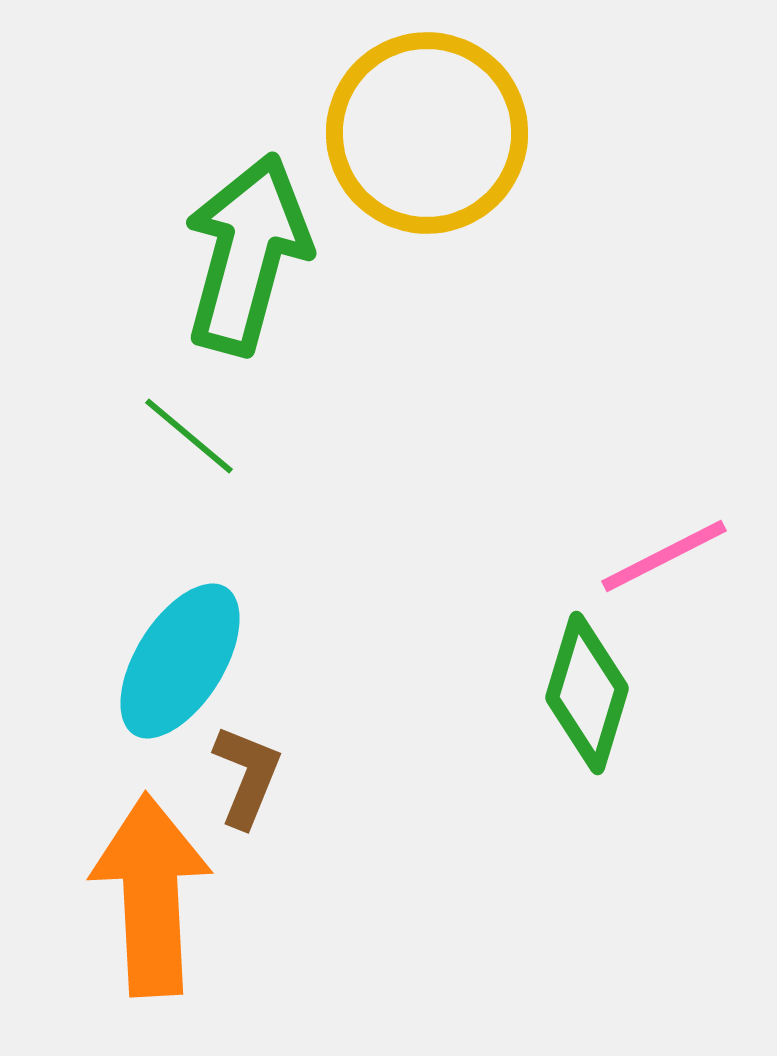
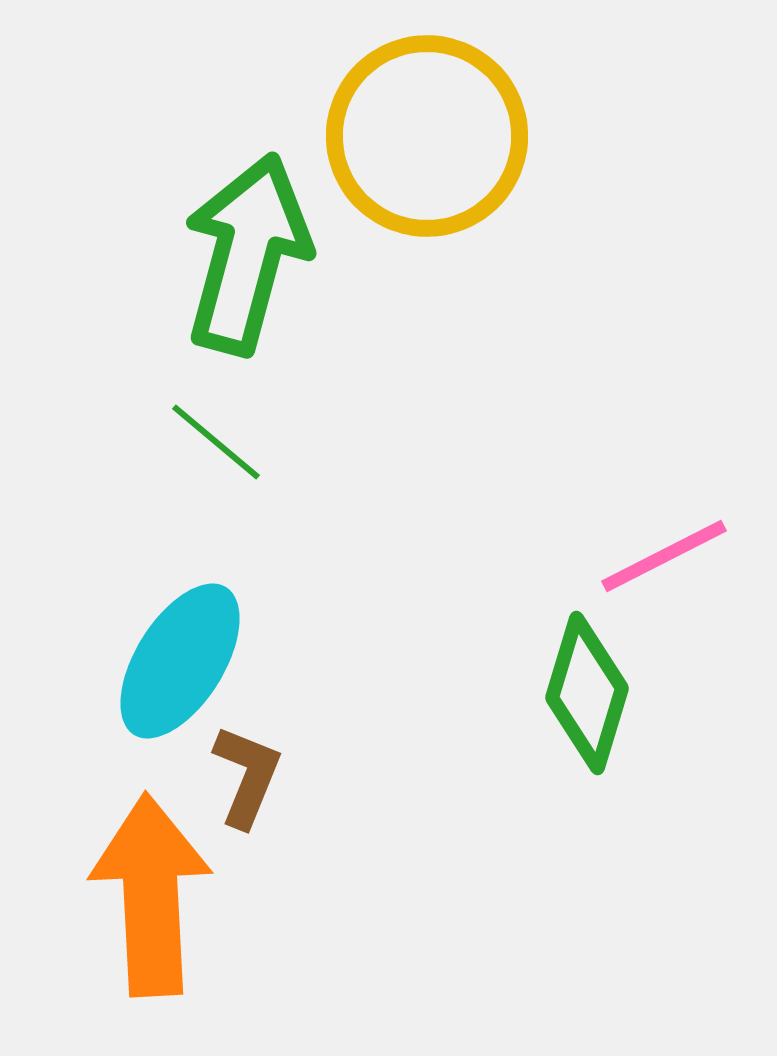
yellow circle: moved 3 px down
green line: moved 27 px right, 6 px down
